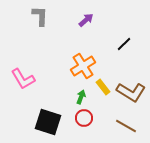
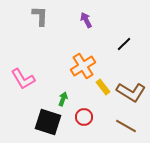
purple arrow: rotated 77 degrees counterclockwise
green arrow: moved 18 px left, 2 px down
red circle: moved 1 px up
